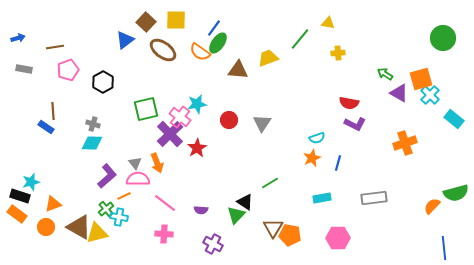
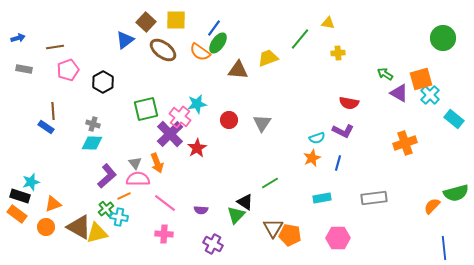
purple L-shape at (355, 124): moved 12 px left, 7 px down
